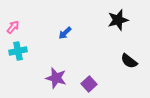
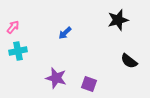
purple square: rotated 28 degrees counterclockwise
